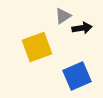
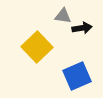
gray triangle: rotated 42 degrees clockwise
yellow square: rotated 24 degrees counterclockwise
